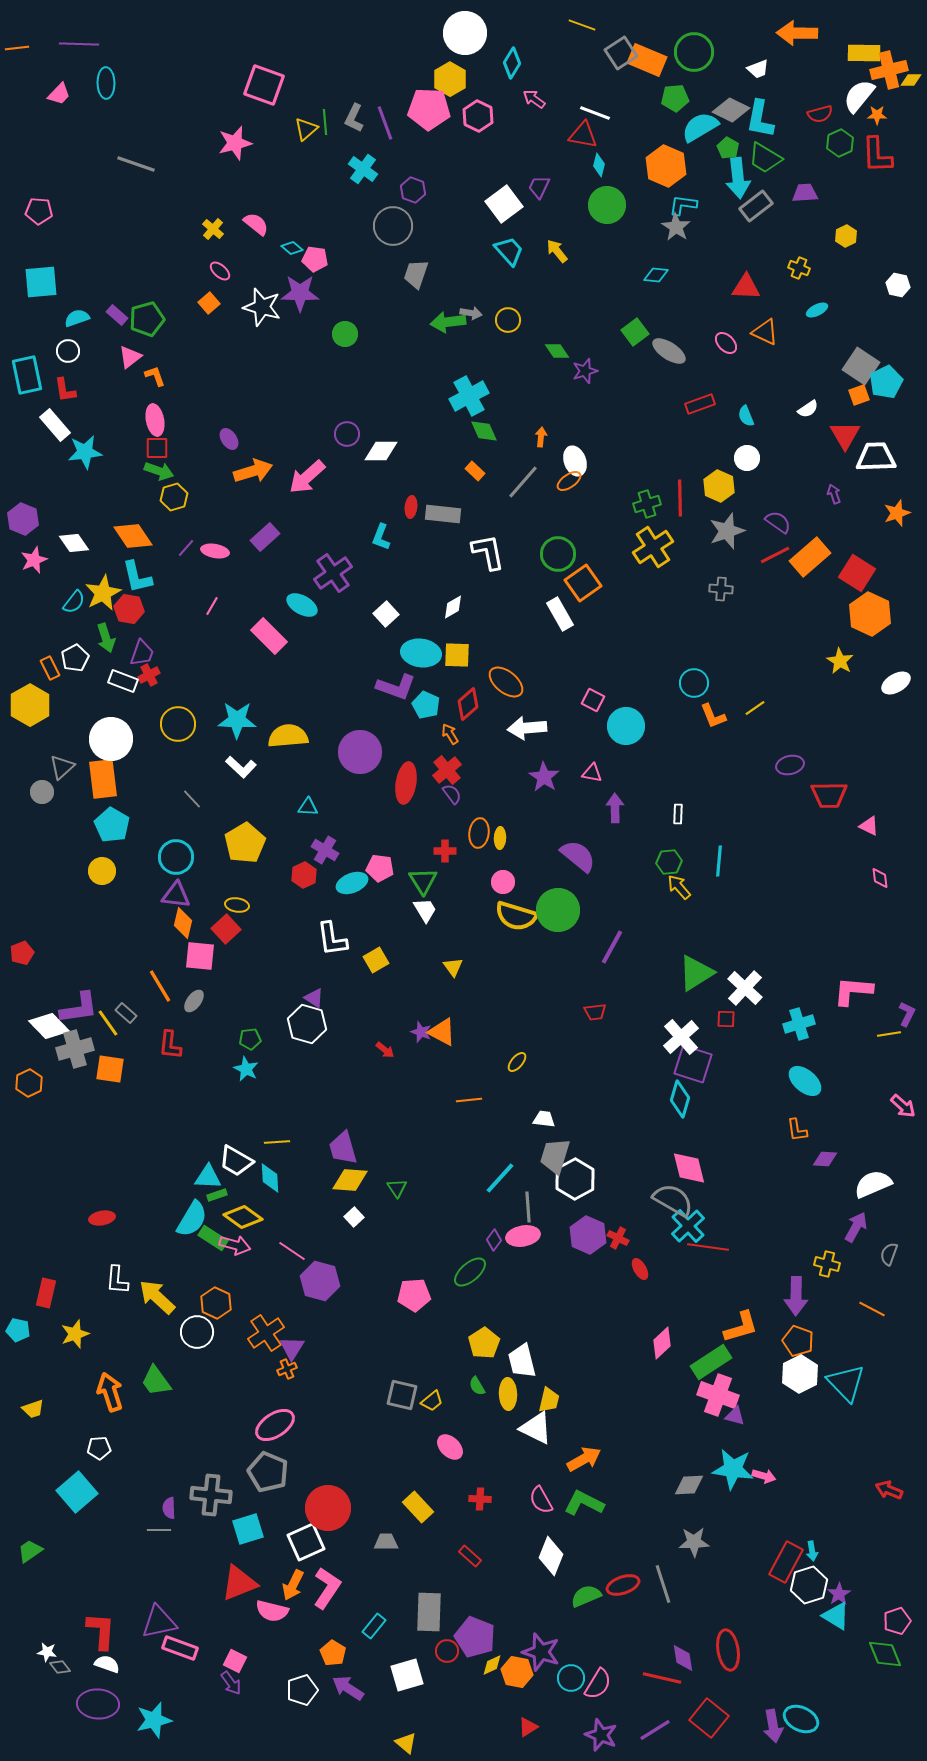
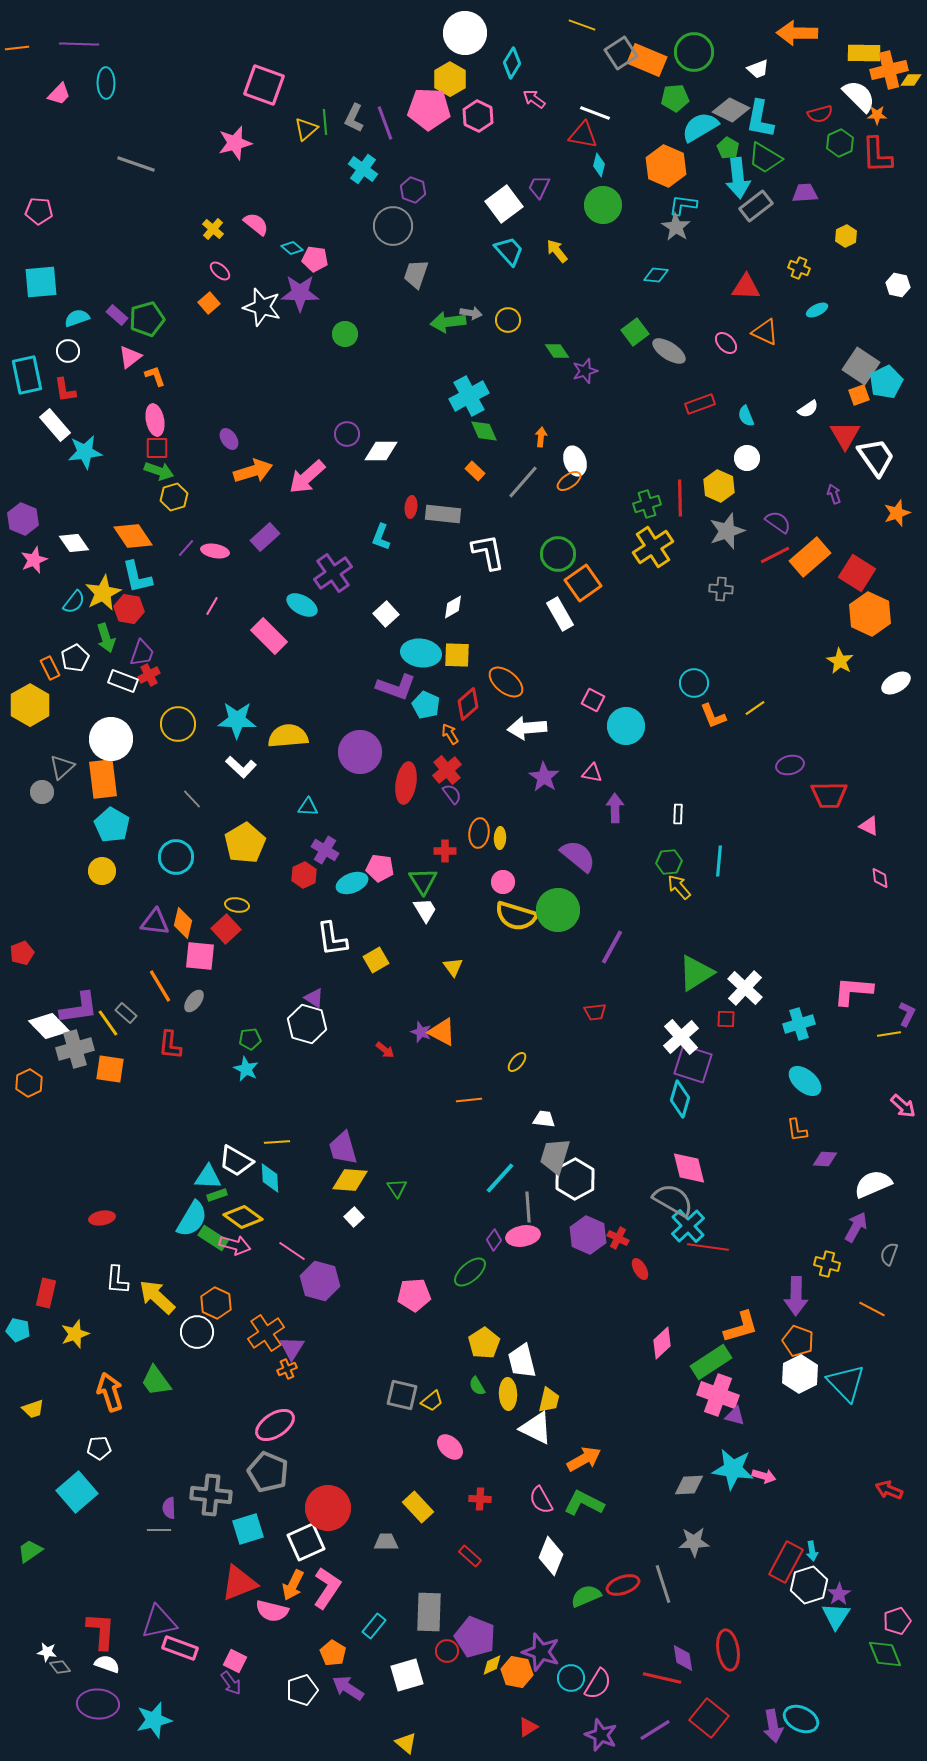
white semicircle at (859, 96): rotated 96 degrees clockwise
green circle at (607, 205): moved 4 px left
white trapezoid at (876, 457): rotated 57 degrees clockwise
purple triangle at (176, 895): moved 21 px left, 27 px down
cyan triangle at (836, 1616): rotated 32 degrees clockwise
